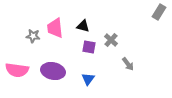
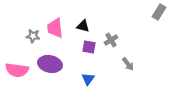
gray cross: rotated 16 degrees clockwise
purple ellipse: moved 3 px left, 7 px up
